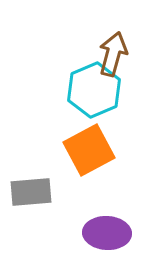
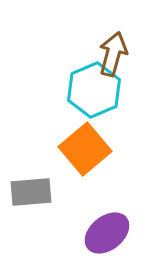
orange square: moved 4 px left, 1 px up; rotated 12 degrees counterclockwise
purple ellipse: rotated 42 degrees counterclockwise
